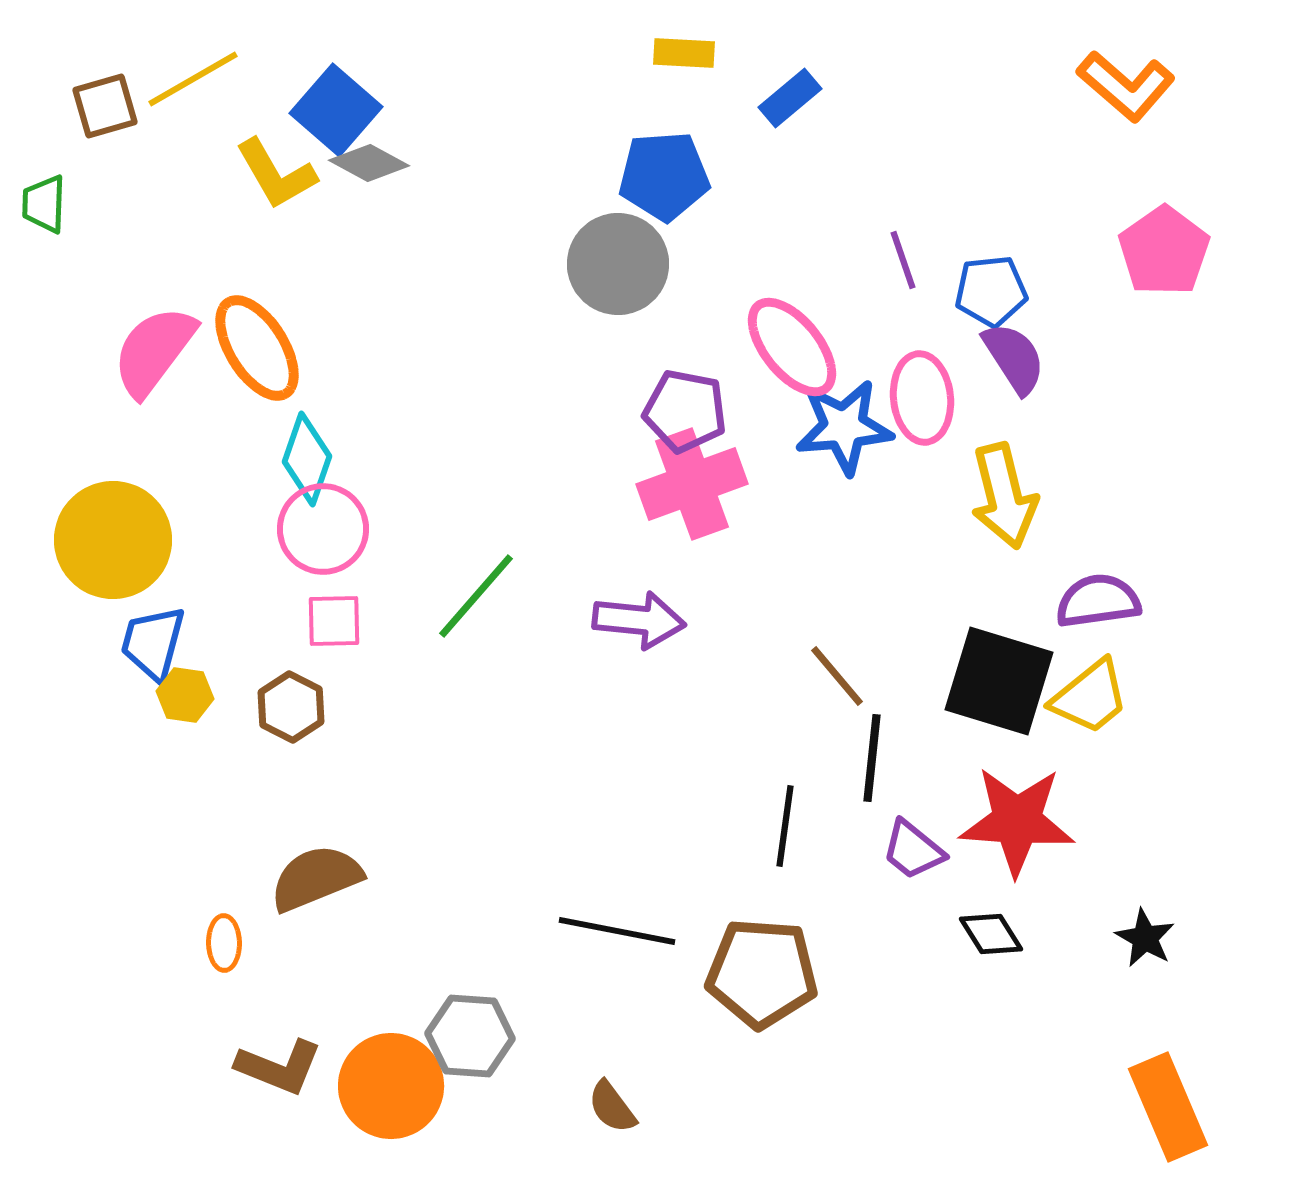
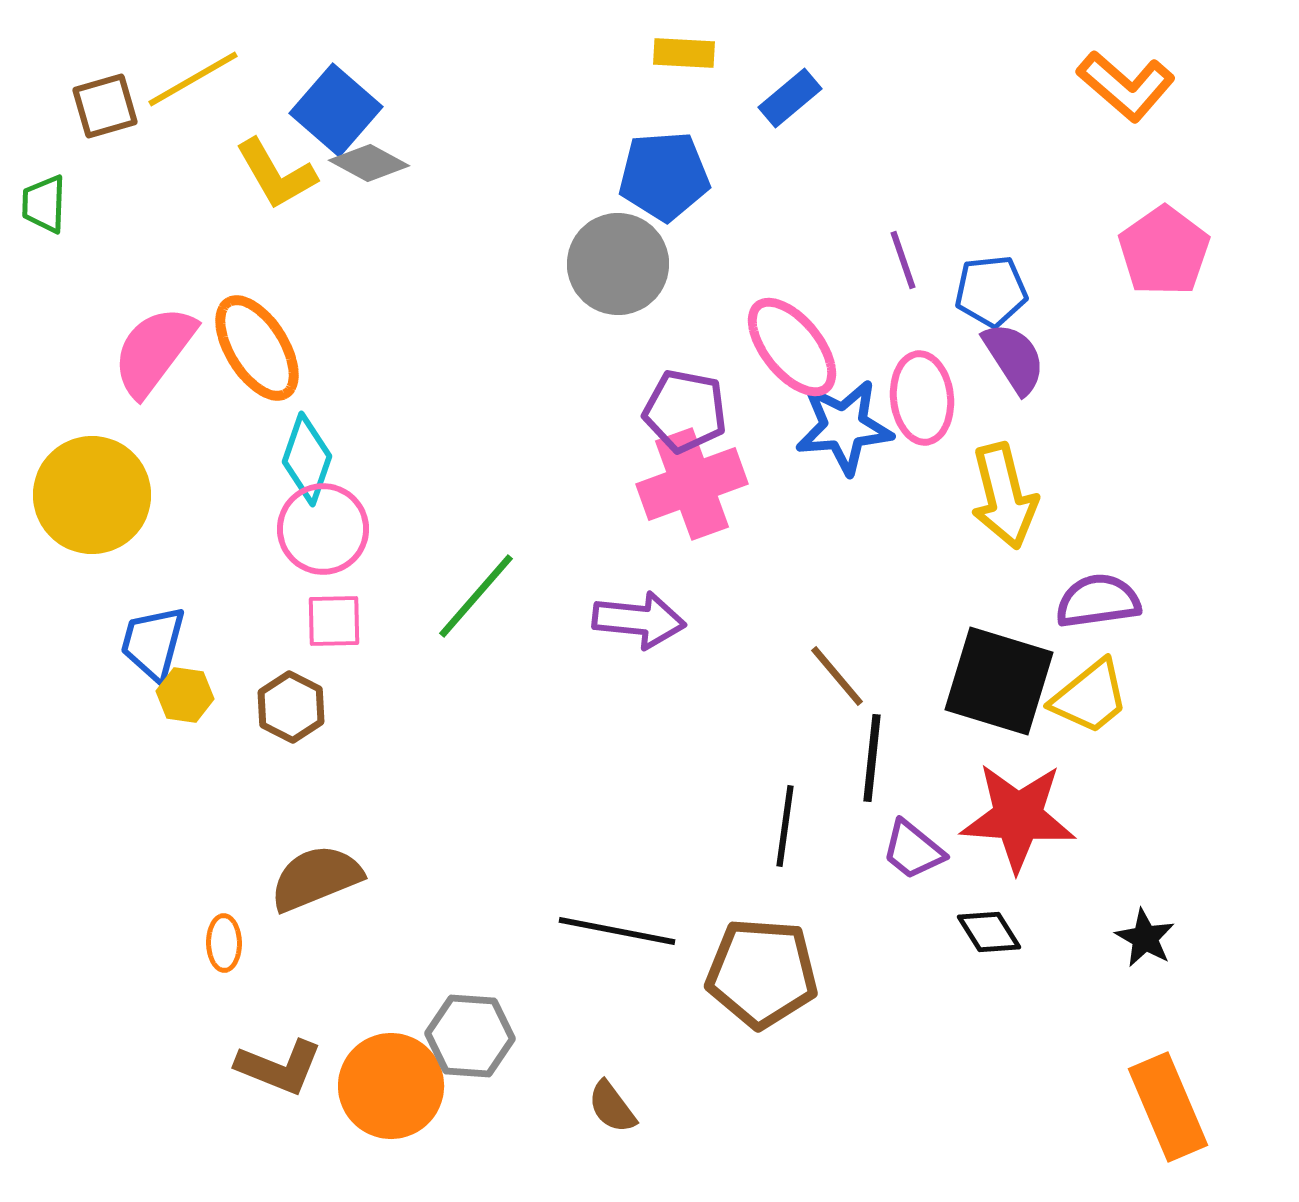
yellow circle at (113, 540): moved 21 px left, 45 px up
red star at (1017, 821): moved 1 px right, 4 px up
black diamond at (991, 934): moved 2 px left, 2 px up
